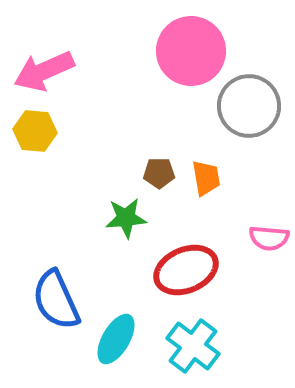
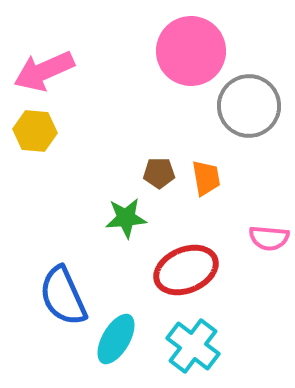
blue semicircle: moved 7 px right, 4 px up
